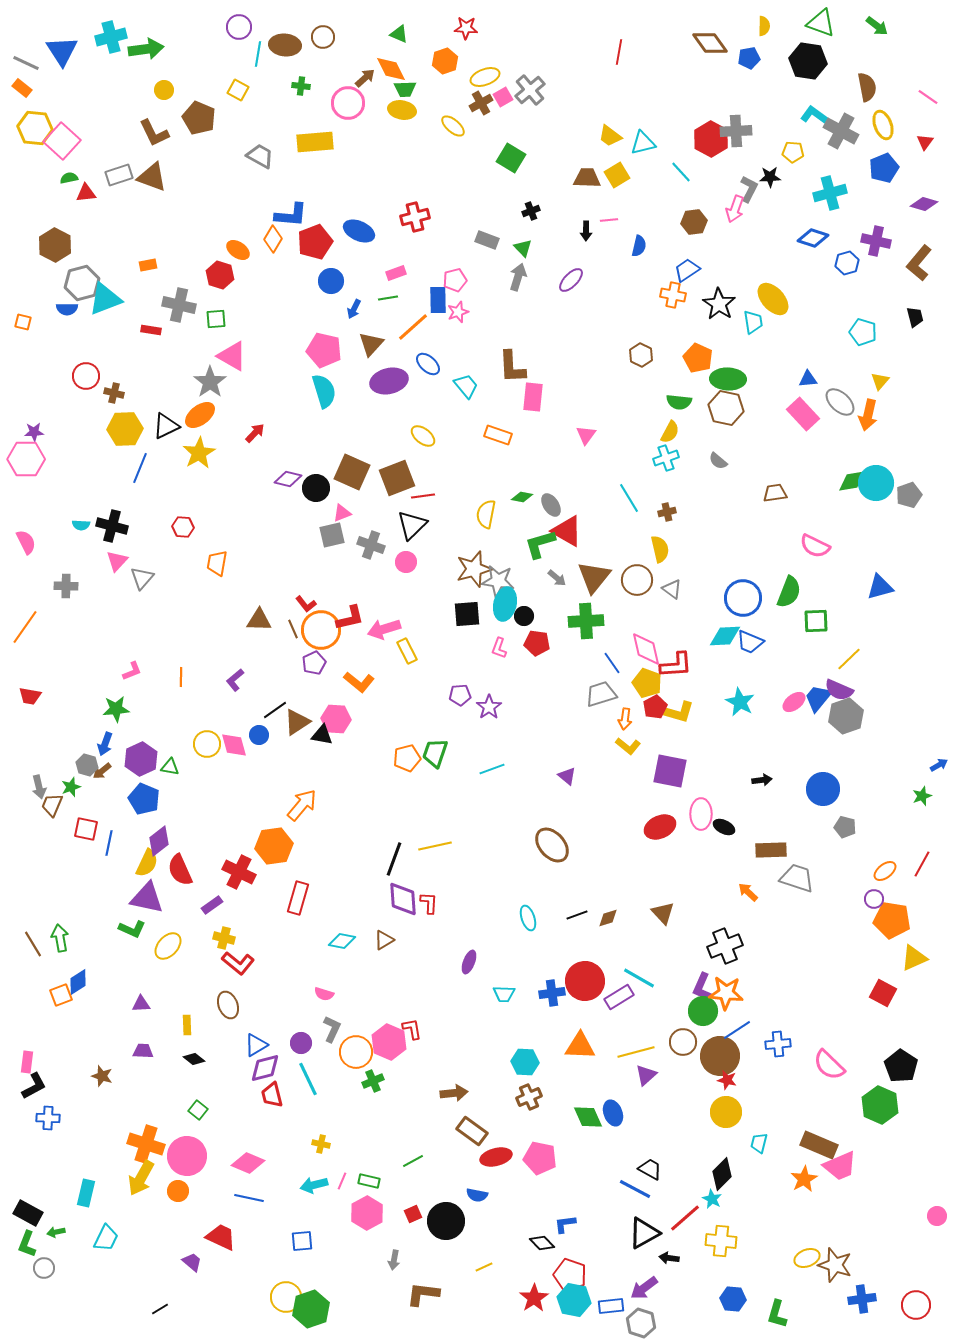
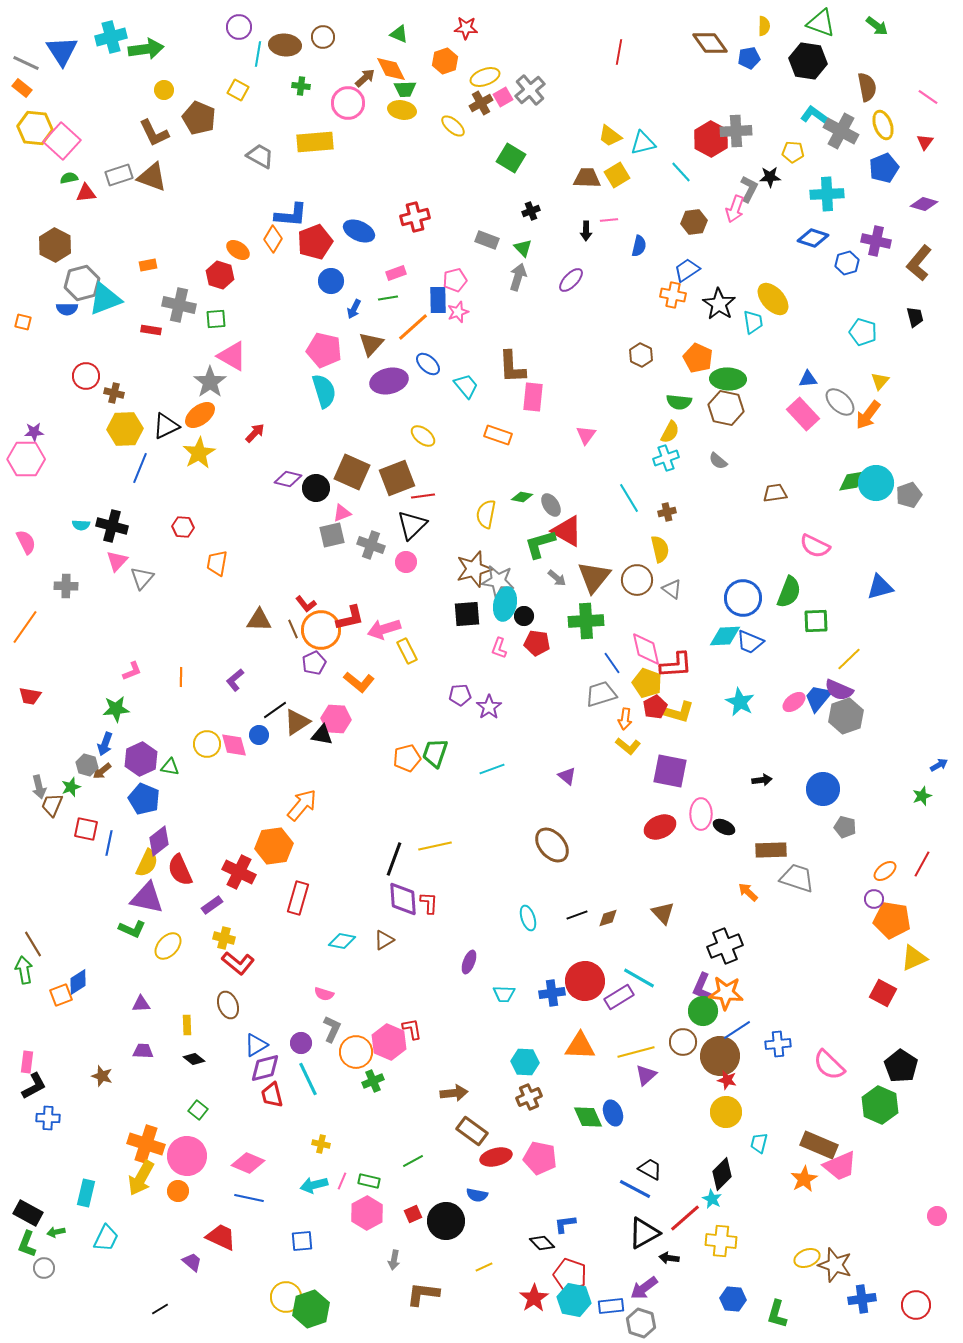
cyan cross at (830, 193): moved 3 px left, 1 px down; rotated 12 degrees clockwise
orange arrow at (868, 415): rotated 24 degrees clockwise
green arrow at (60, 938): moved 36 px left, 32 px down
